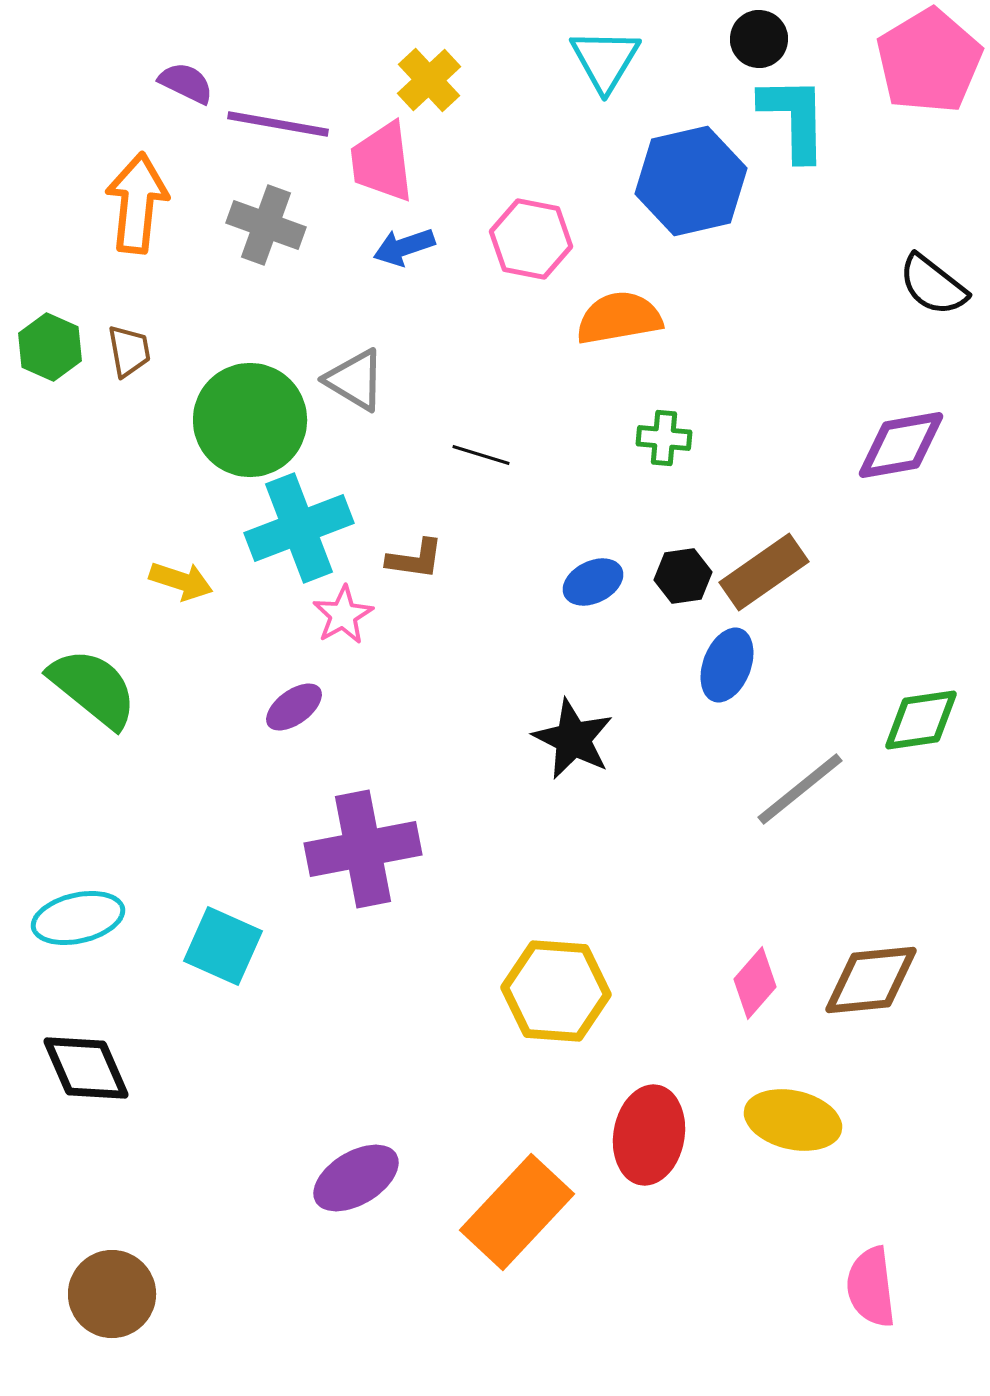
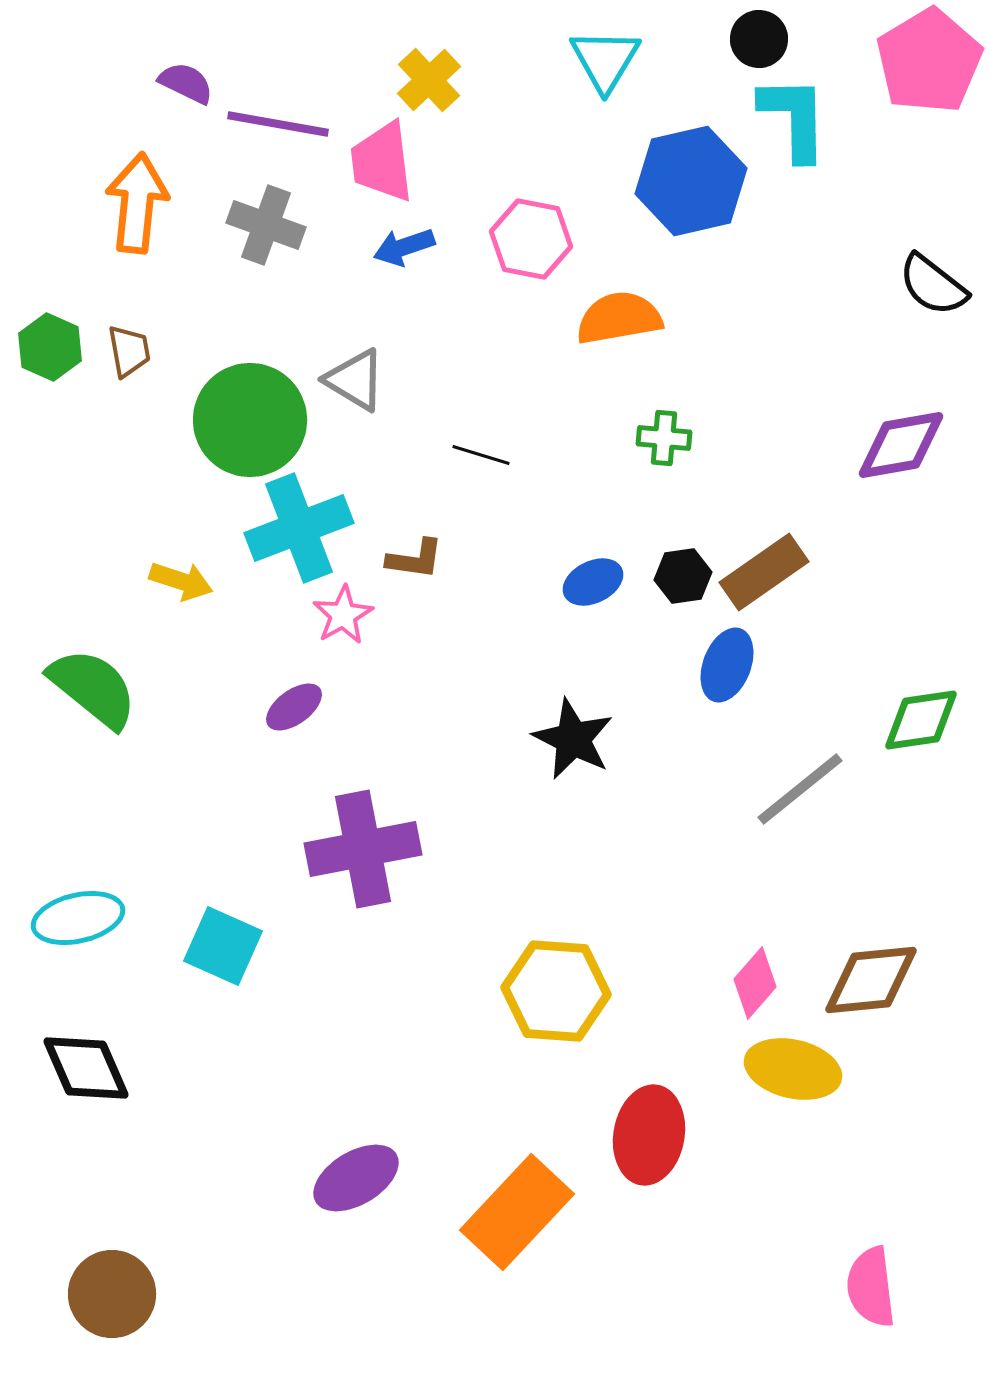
yellow ellipse at (793, 1120): moved 51 px up
